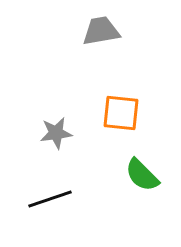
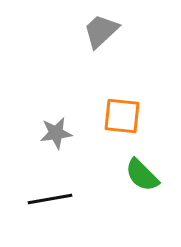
gray trapezoid: rotated 33 degrees counterclockwise
orange square: moved 1 px right, 3 px down
black line: rotated 9 degrees clockwise
